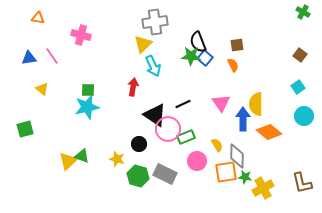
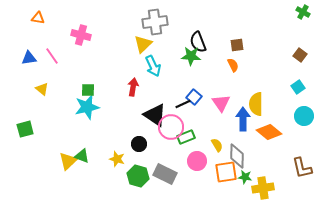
blue square at (205, 58): moved 11 px left, 39 px down
pink circle at (168, 129): moved 3 px right, 2 px up
brown L-shape at (302, 183): moved 15 px up
yellow cross at (263, 188): rotated 20 degrees clockwise
